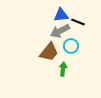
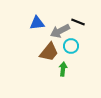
blue triangle: moved 24 px left, 8 px down
